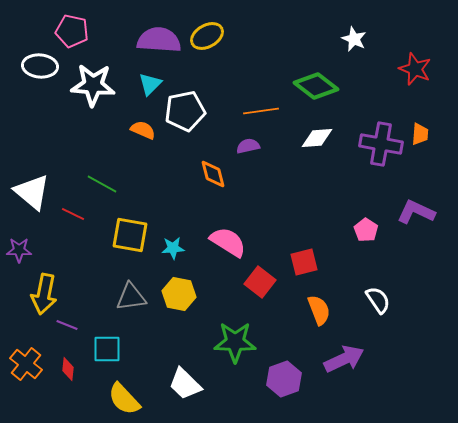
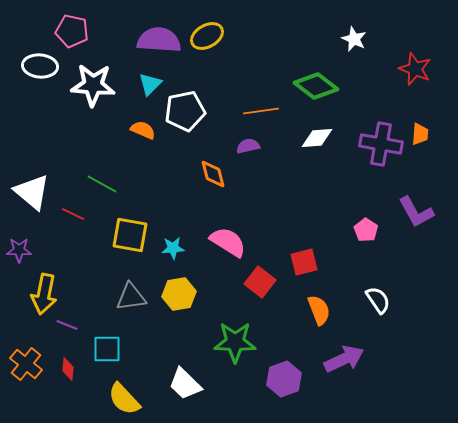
purple L-shape at (416, 212): rotated 144 degrees counterclockwise
yellow hexagon at (179, 294): rotated 20 degrees counterclockwise
